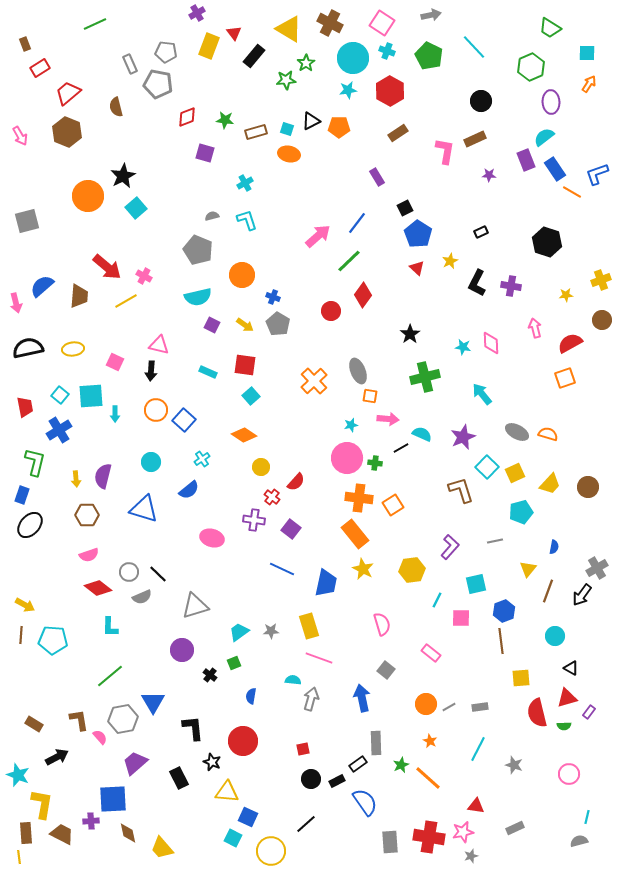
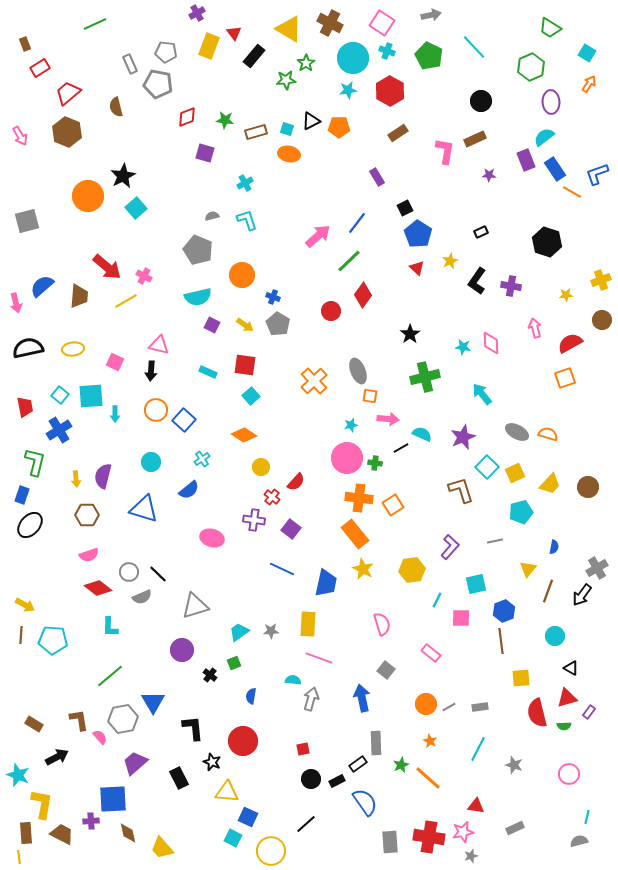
cyan square at (587, 53): rotated 30 degrees clockwise
black L-shape at (477, 283): moved 2 px up; rotated 8 degrees clockwise
yellow rectangle at (309, 626): moved 1 px left, 2 px up; rotated 20 degrees clockwise
